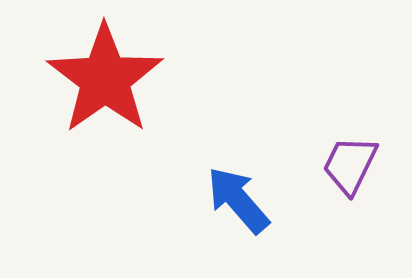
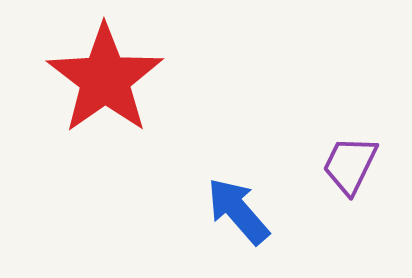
blue arrow: moved 11 px down
